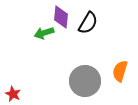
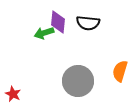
purple diamond: moved 3 px left, 5 px down
black semicircle: rotated 65 degrees clockwise
gray circle: moved 7 px left
